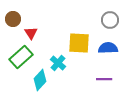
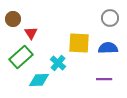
gray circle: moved 2 px up
cyan diamond: moved 1 px left; rotated 45 degrees clockwise
